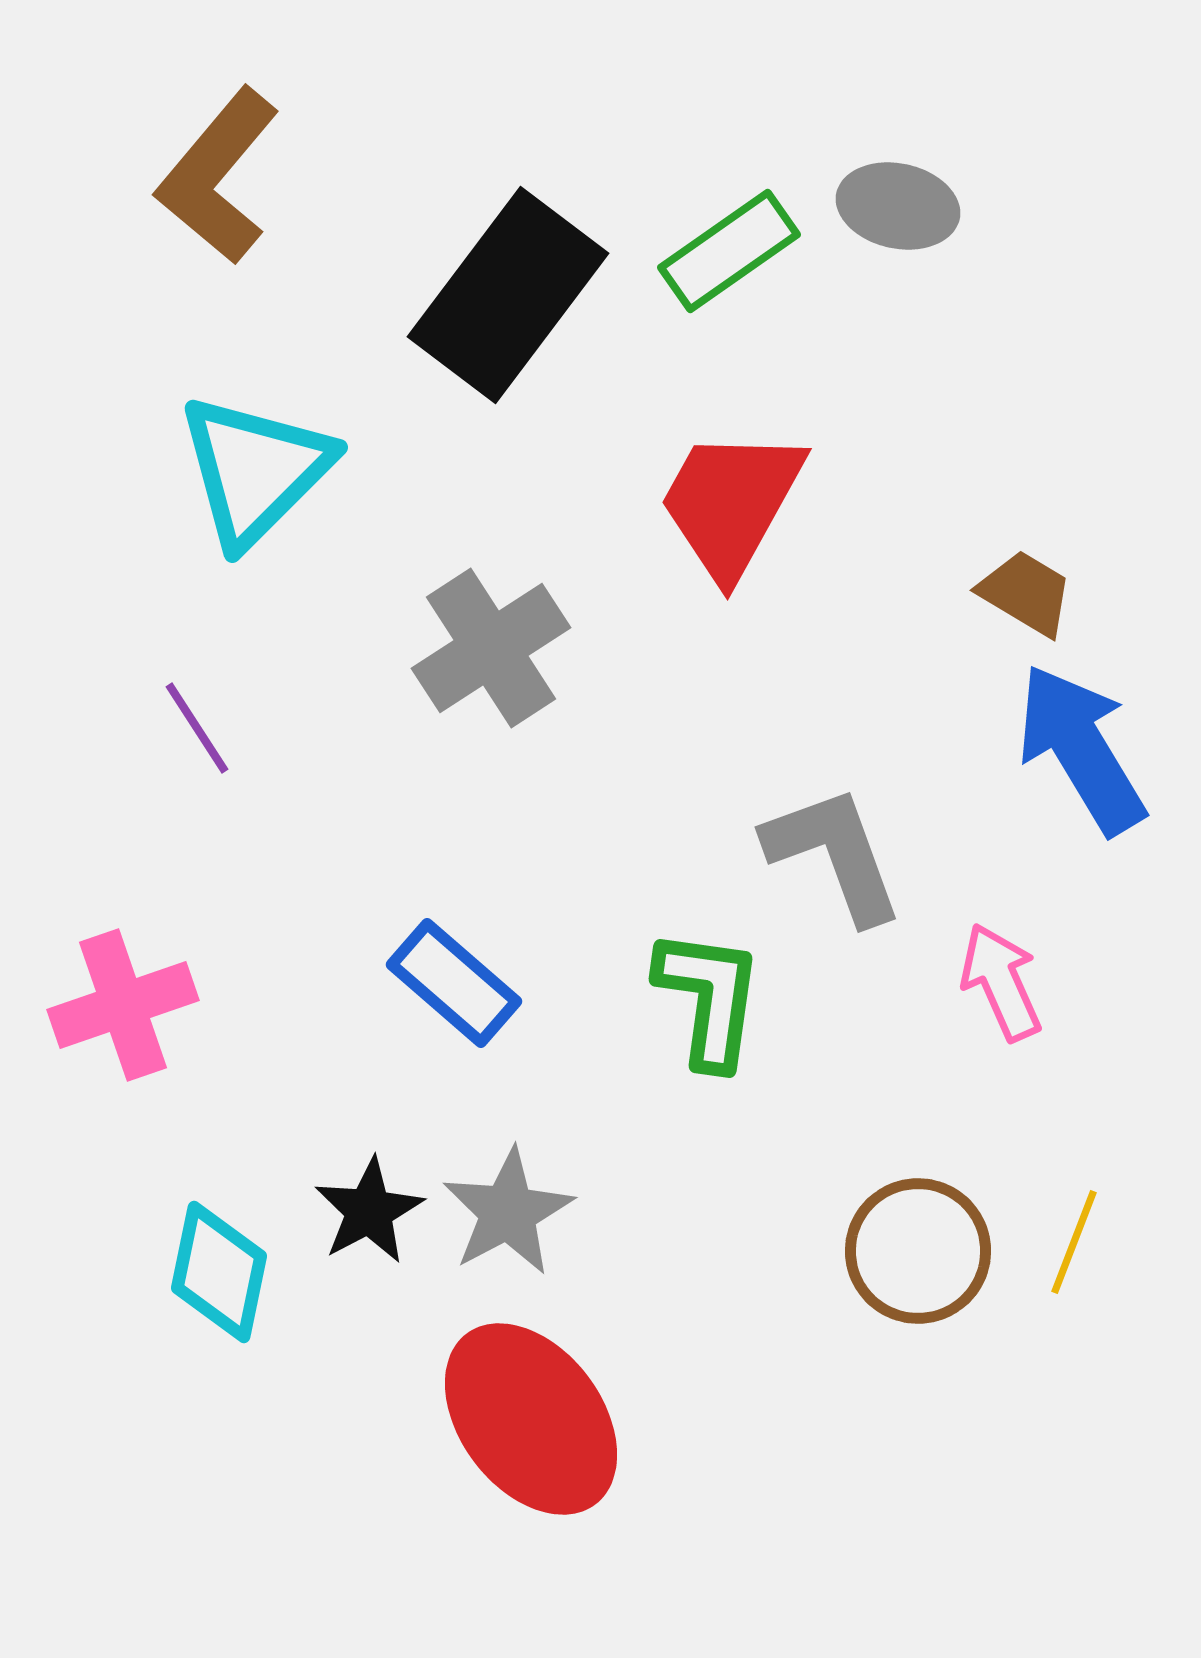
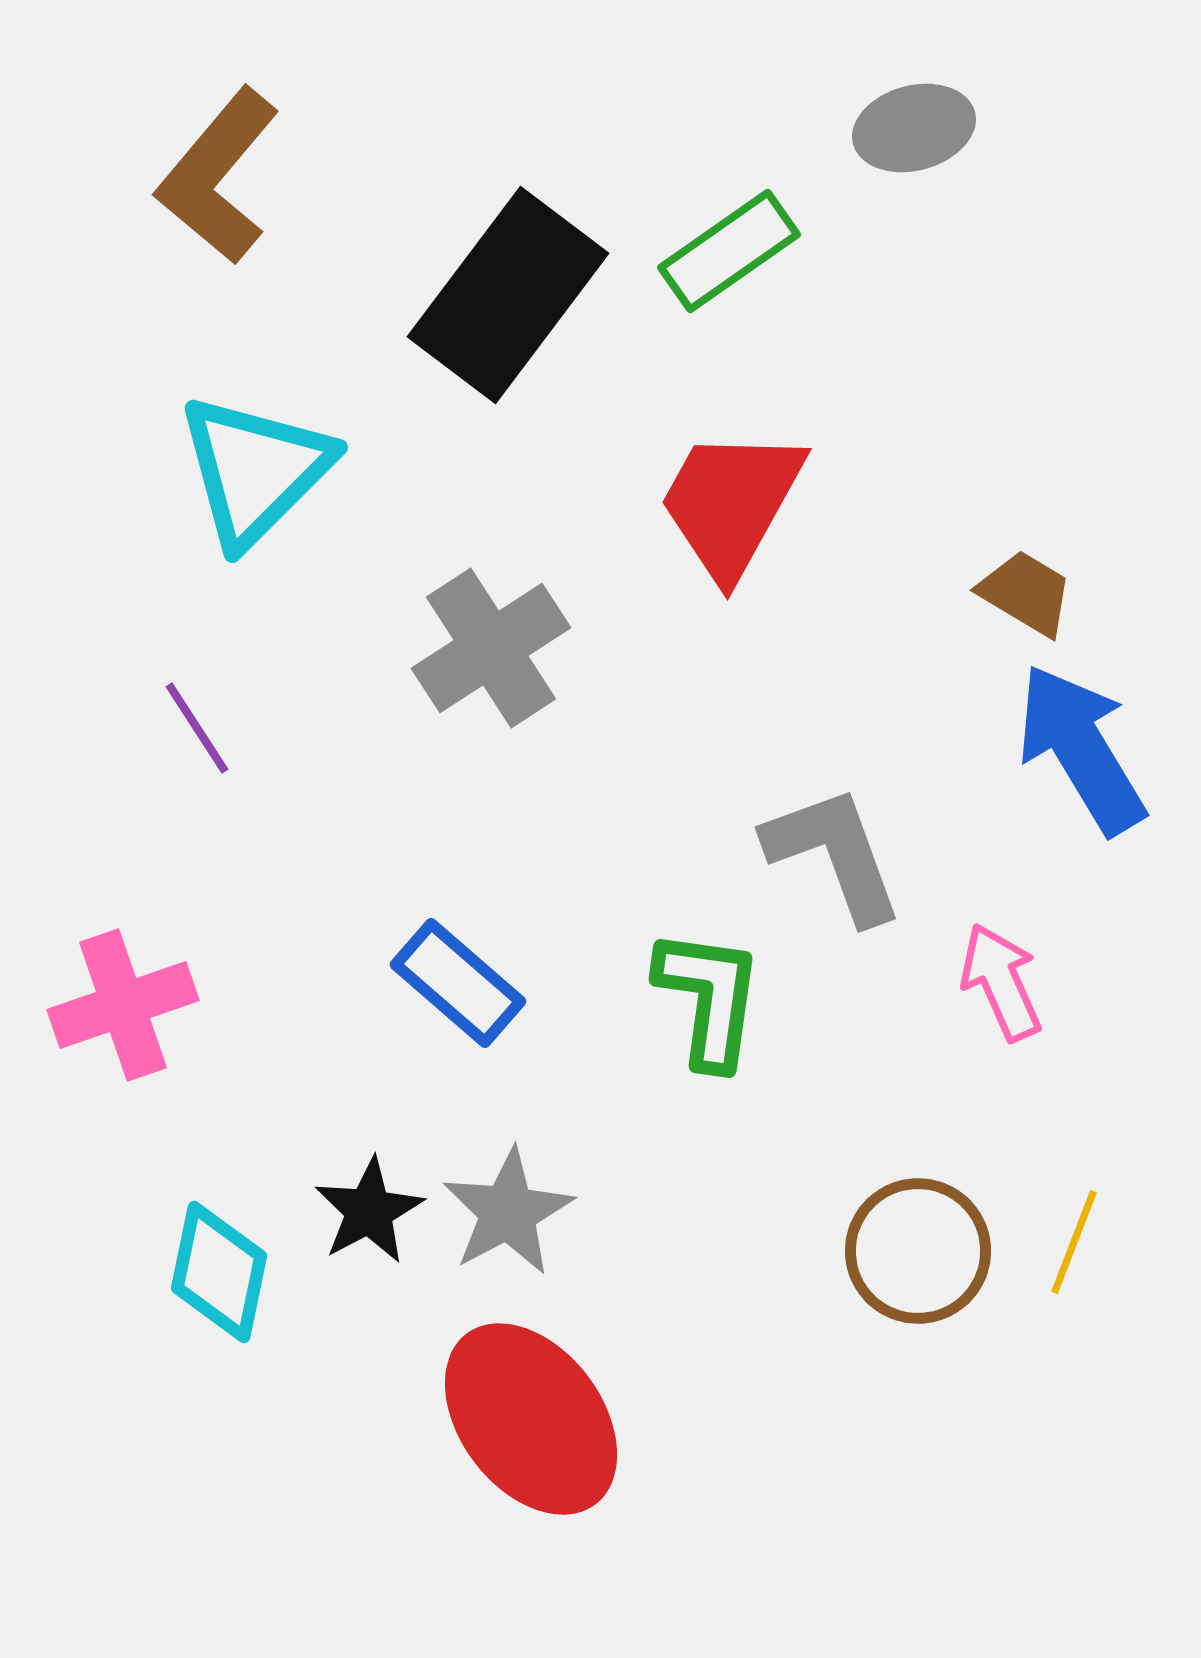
gray ellipse: moved 16 px right, 78 px up; rotated 27 degrees counterclockwise
blue rectangle: moved 4 px right
